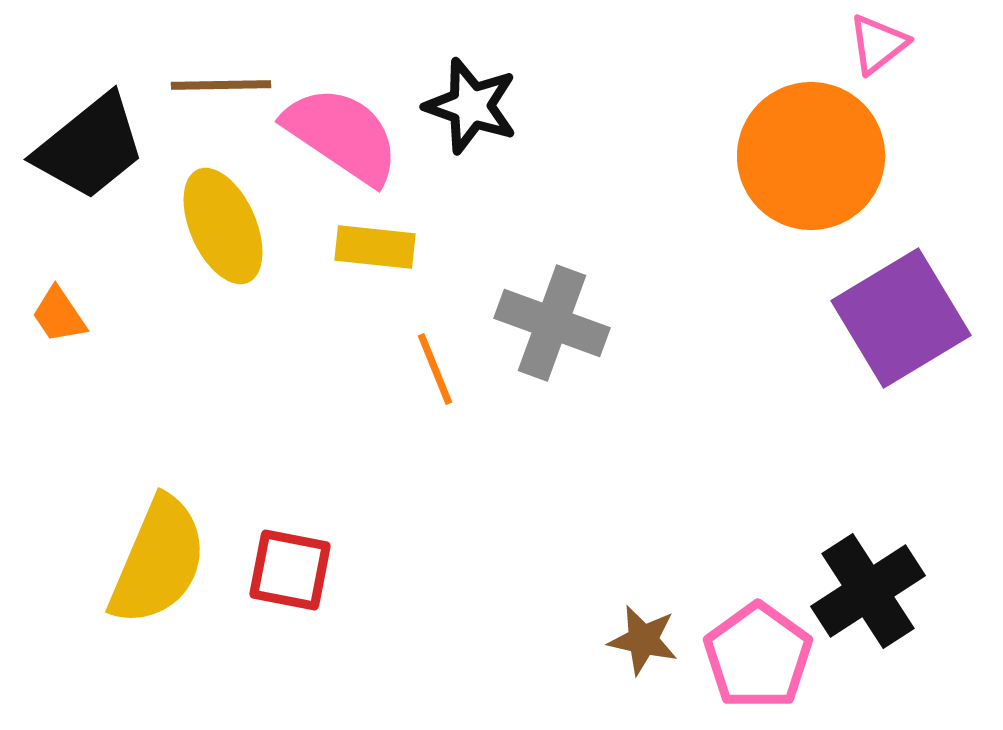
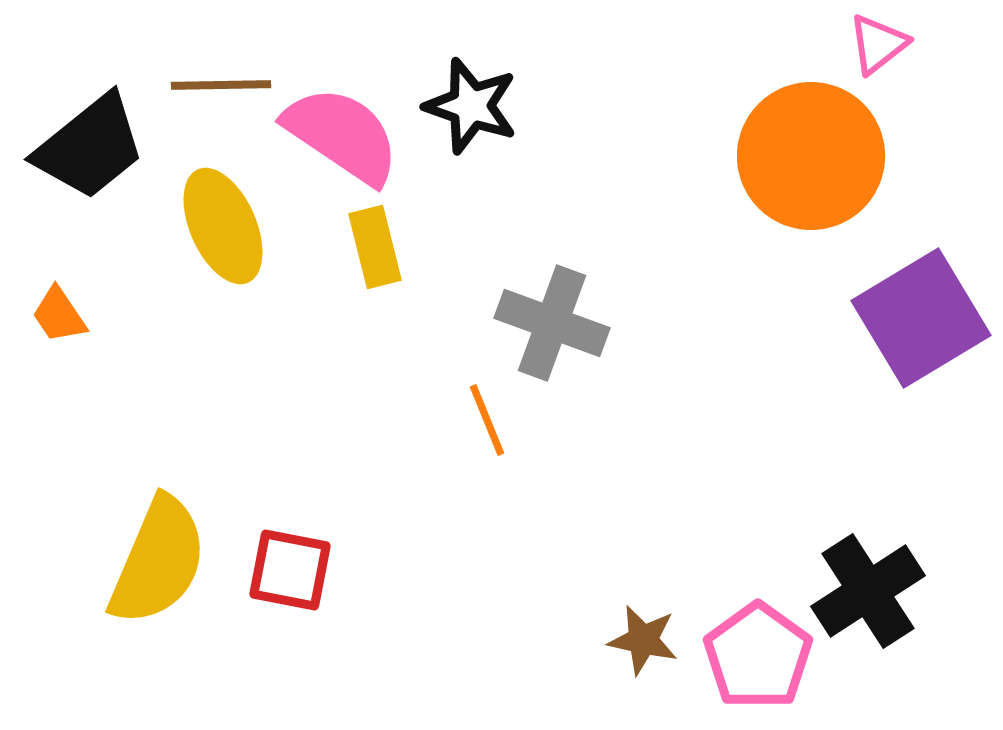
yellow rectangle: rotated 70 degrees clockwise
purple square: moved 20 px right
orange line: moved 52 px right, 51 px down
